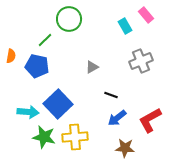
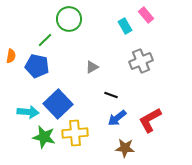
yellow cross: moved 4 px up
